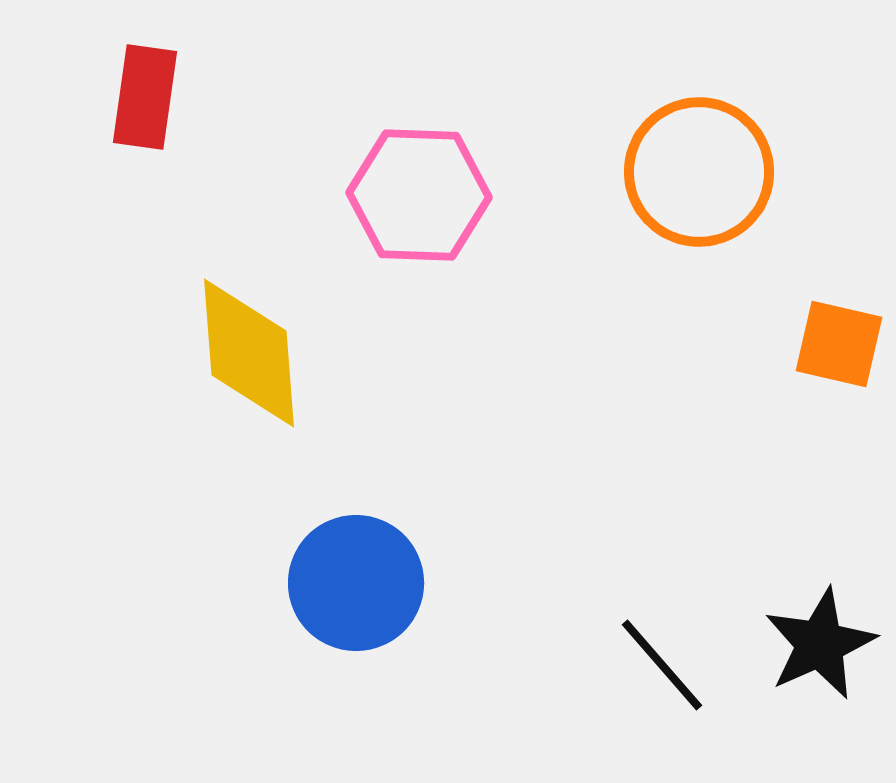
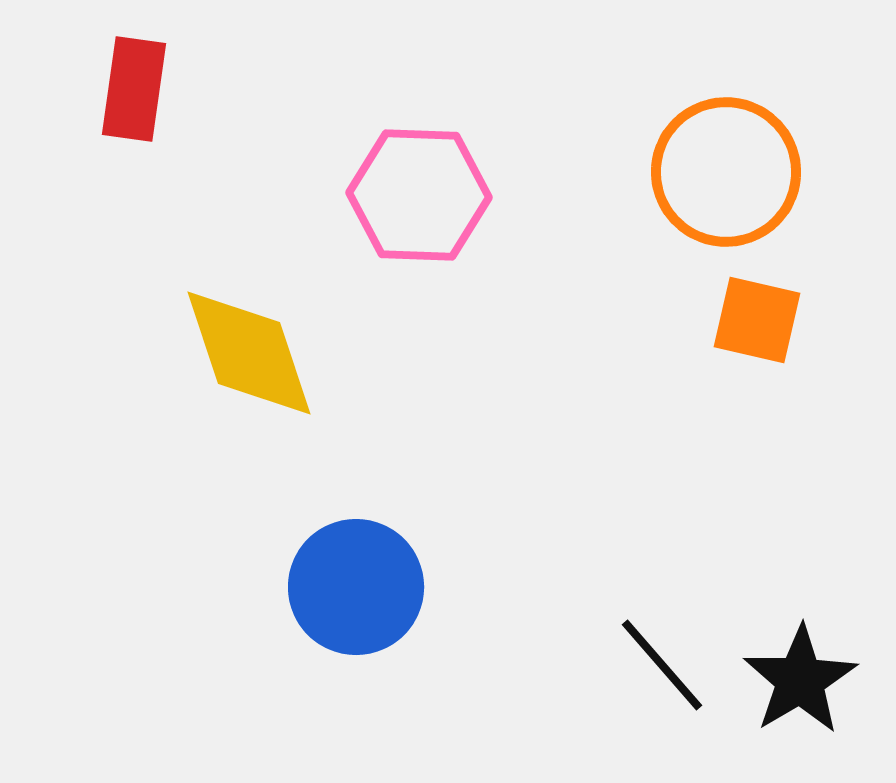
red rectangle: moved 11 px left, 8 px up
orange circle: moved 27 px right
orange square: moved 82 px left, 24 px up
yellow diamond: rotated 14 degrees counterclockwise
blue circle: moved 4 px down
black star: moved 20 px left, 36 px down; rotated 7 degrees counterclockwise
